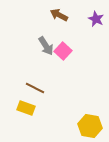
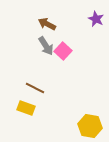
brown arrow: moved 12 px left, 9 px down
